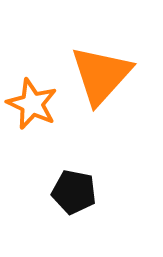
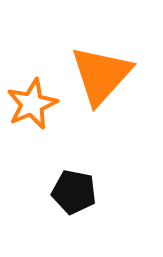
orange star: rotated 24 degrees clockwise
